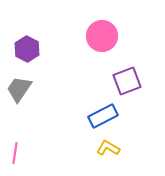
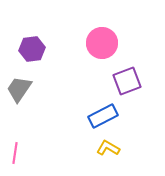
pink circle: moved 7 px down
purple hexagon: moved 5 px right; rotated 25 degrees clockwise
